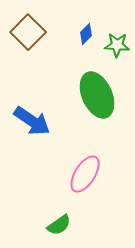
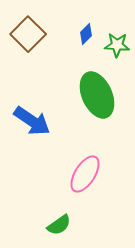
brown square: moved 2 px down
